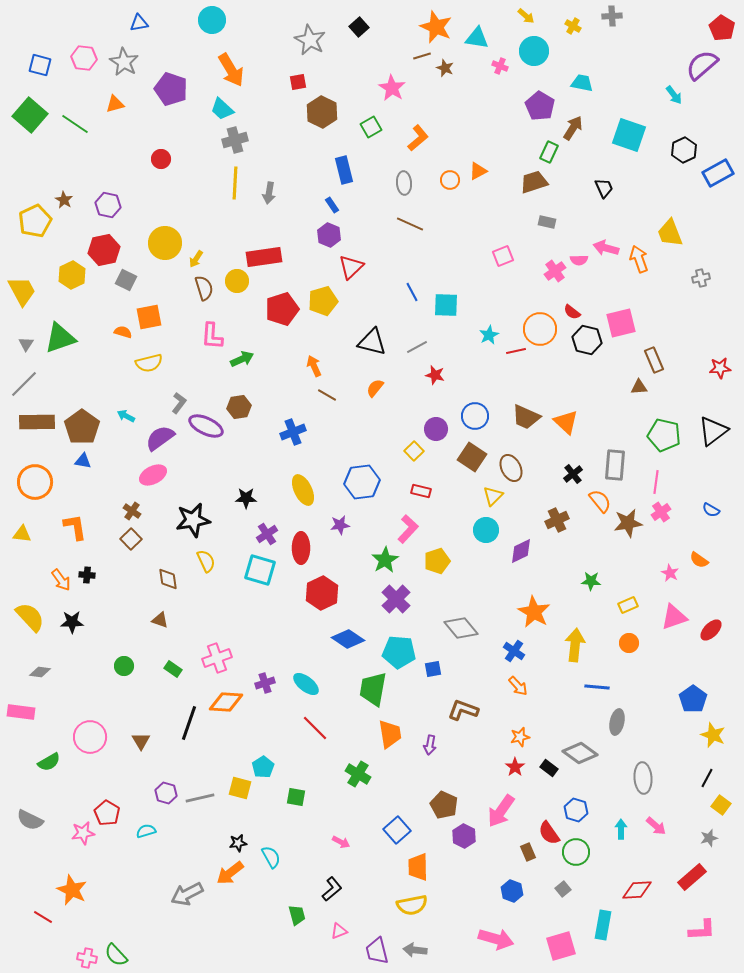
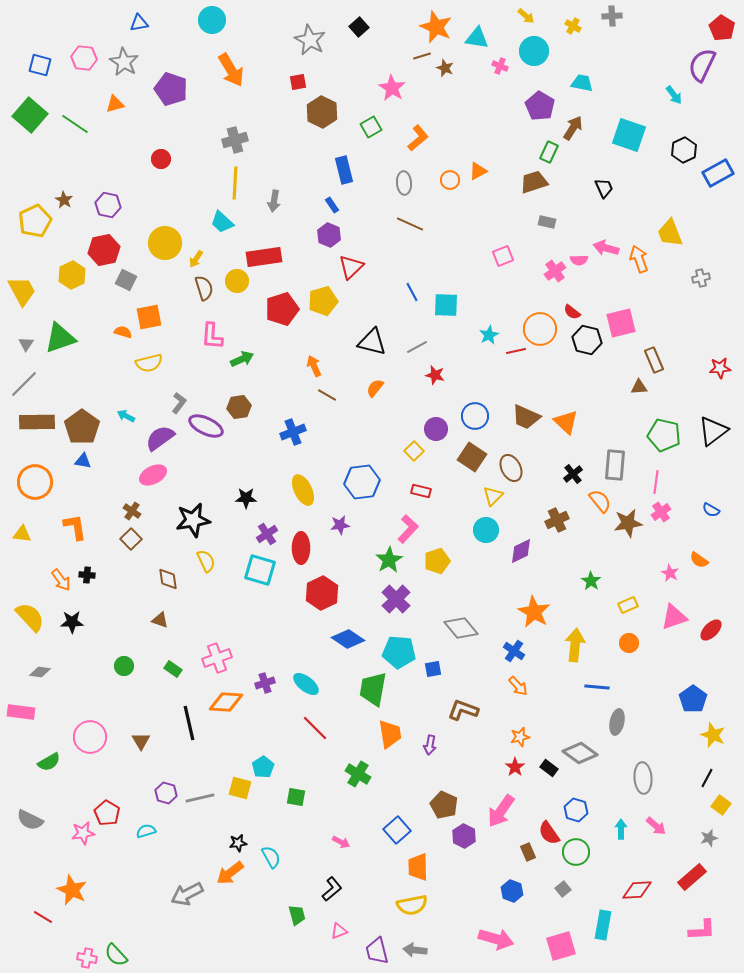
purple semicircle at (702, 65): rotated 24 degrees counterclockwise
cyan trapezoid at (222, 109): moved 113 px down
gray arrow at (269, 193): moved 5 px right, 8 px down
green star at (385, 560): moved 4 px right
green star at (591, 581): rotated 30 degrees clockwise
black line at (189, 723): rotated 32 degrees counterclockwise
